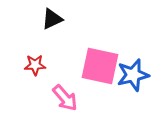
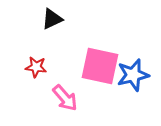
red star: moved 1 px right, 2 px down; rotated 10 degrees clockwise
